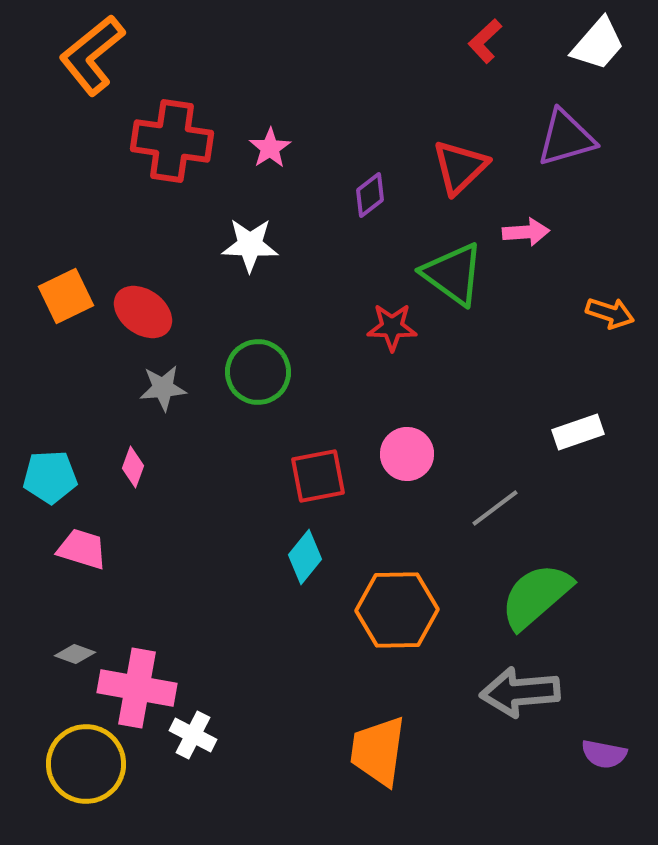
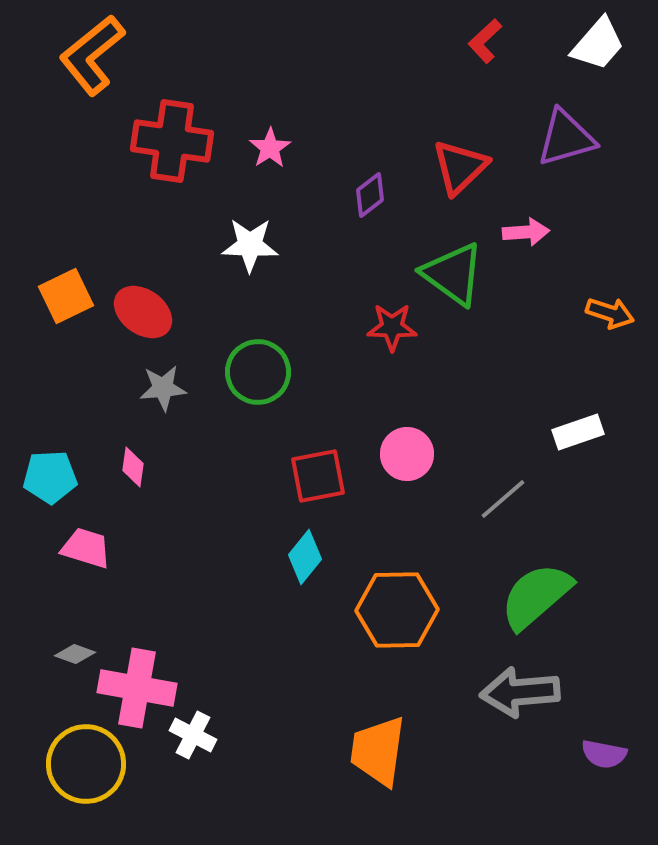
pink diamond: rotated 12 degrees counterclockwise
gray line: moved 8 px right, 9 px up; rotated 4 degrees counterclockwise
pink trapezoid: moved 4 px right, 1 px up
